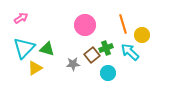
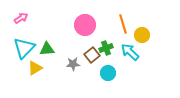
green triangle: rotated 21 degrees counterclockwise
